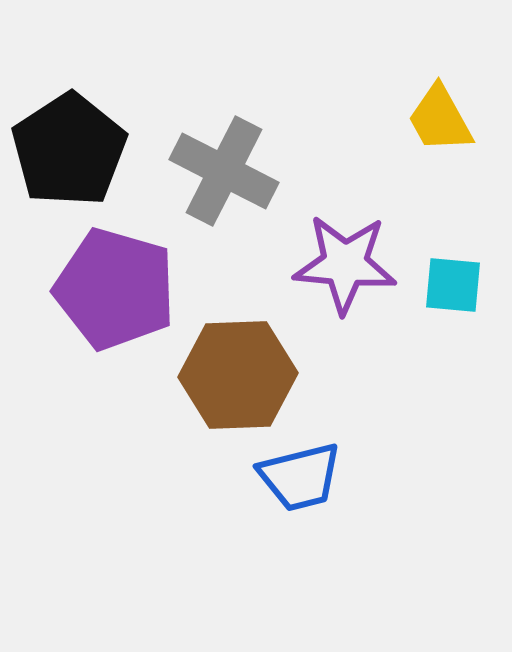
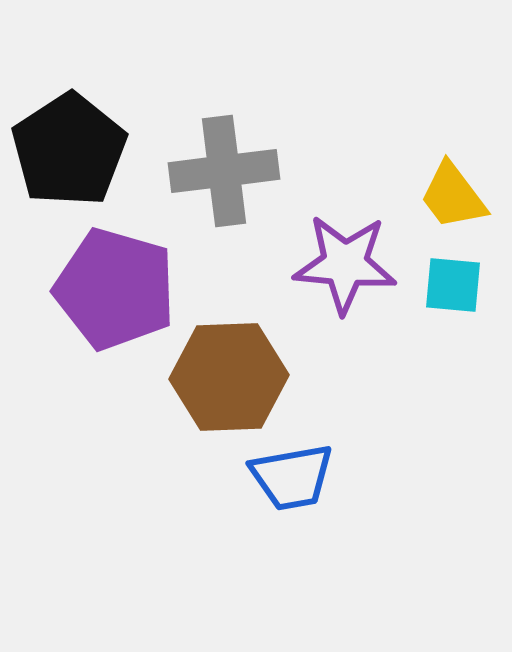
yellow trapezoid: moved 13 px right, 77 px down; rotated 8 degrees counterclockwise
gray cross: rotated 34 degrees counterclockwise
brown hexagon: moved 9 px left, 2 px down
blue trapezoid: moved 8 px left; rotated 4 degrees clockwise
